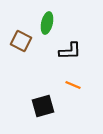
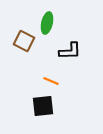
brown square: moved 3 px right
orange line: moved 22 px left, 4 px up
black square: rotated 10 degrees clockwise
